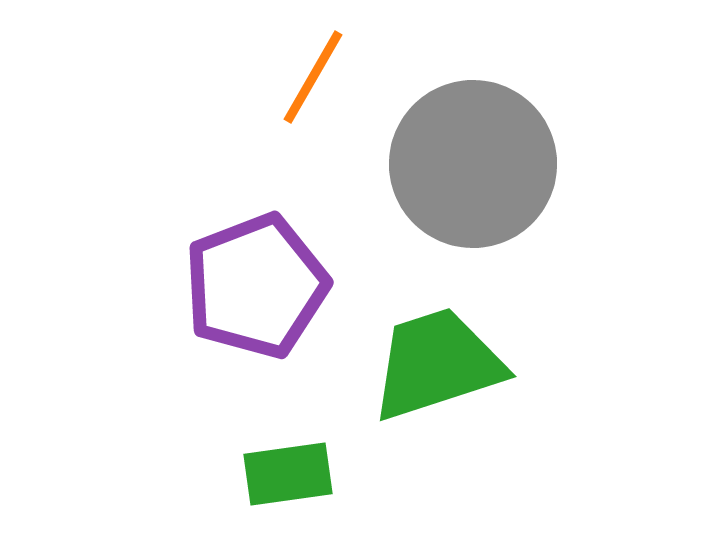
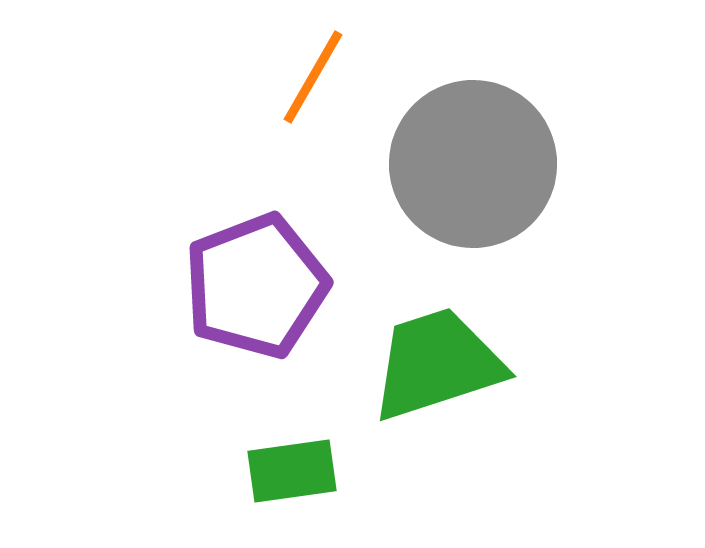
green rectangle: moved 4 px right, 3 px up
